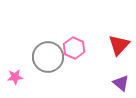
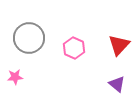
gray circle: moved 19 px left, 19 px up
purple triangle: moved 4 px left, 1 px down
